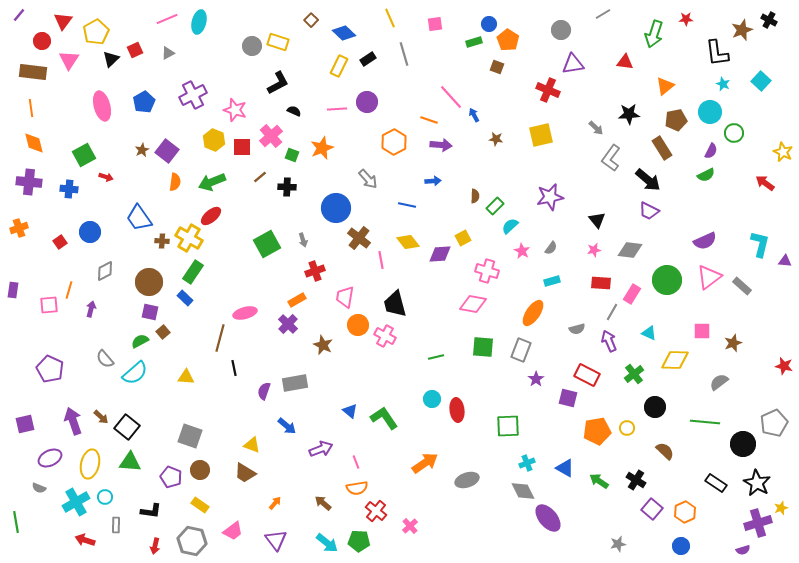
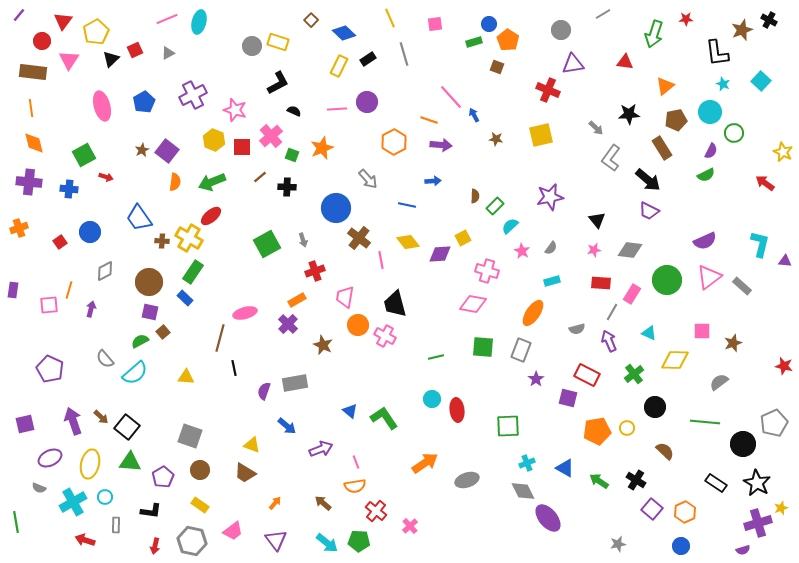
purple pentagon at (171, 477): moved 8 px left; rotated 20 degrees clockwise
orange semicircle at (357, 488): moved 2 px left, 2 px up
cyan cross at (76, 502): moved 3 px left
